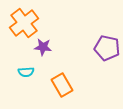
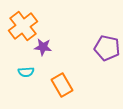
orange cross: moved 1 px left, 3 px down
